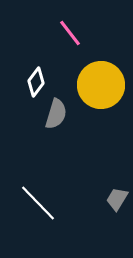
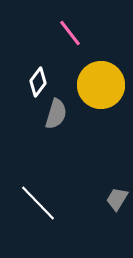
white diamond: moved 2 px right
